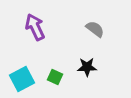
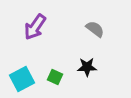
purple arrow: rotated 120 degrees counterclockwise
